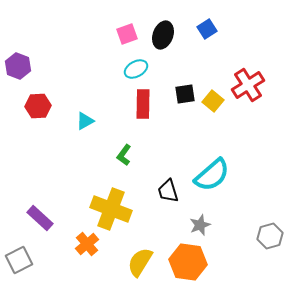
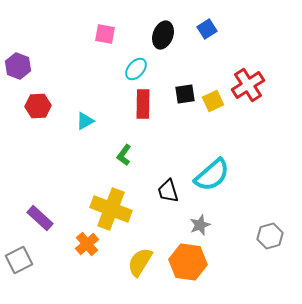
pink square: moved 22 px left; rotated 30 degrees clockwise
cyan ellipse: rotated 20 degrees counterclockwise
yellow square: rotated 25 degrees clockwise
